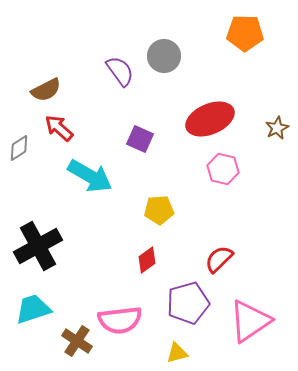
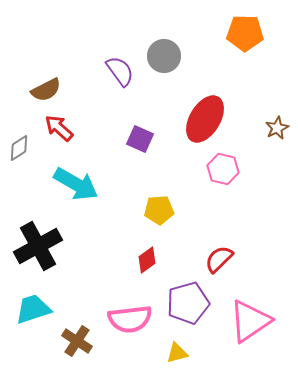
red ellipse: moved 5 px left; rotated 36 degrees counterclockwise
cyan arrow: moved 14 px left, 8 px down
pink semicircle: moved 10 px right, 1 px up
